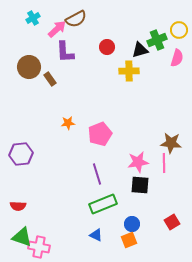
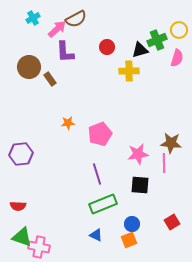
pink star: moved 8 px up
